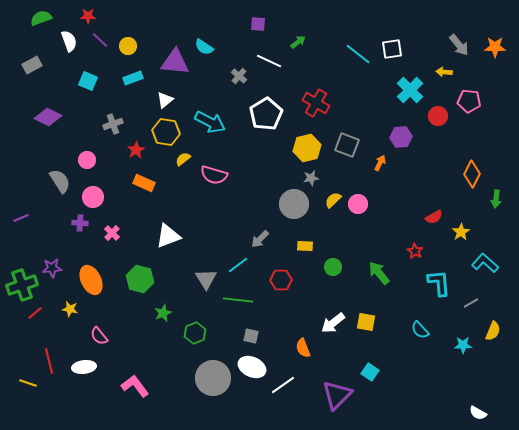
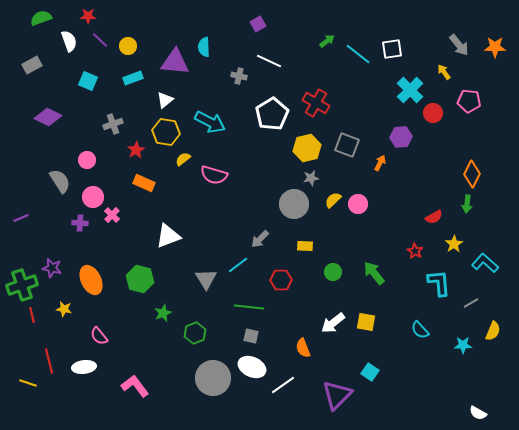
purple square at (258, 24): rotated 35 degrees counterclockwise
green arrow at (298, 42): moved 29 px right, 1 px up
cyan semicircle at (204, 47): rotated 54 degrees clockwise
yellow arrow at (444, 72): rotated 49 degrees clockwise
gray cross at (239, 76): rotated 28 degrees counterclockwise
white pentagon at (266, 114): moved 6 px right
red circle at (438, 116): moved 5 px left, 3 px up
green arrow at (496, 199): moved 29 px left, 5 px down
yellow star at (461, 232): moved 7 px left, 12 px down
pink cross at (112, 233): moved 18 px up
green circle at (333, 267): moved 5 px down
purple star at (52, 268): rotated 18 degrees clockwise
green arrow at (379, 273): moved 5 px left
green line at (238, 300): moved 11 px right, 7 px down
yellow star at (70, 309): moved 6 px left
red line at (35, 313): moved 3 px left, 2 px down; rotated 63 degrees counterclockwise
